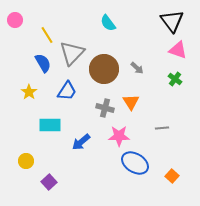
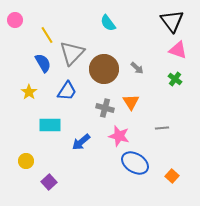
pink star: rotated 15 degrees clockwise
